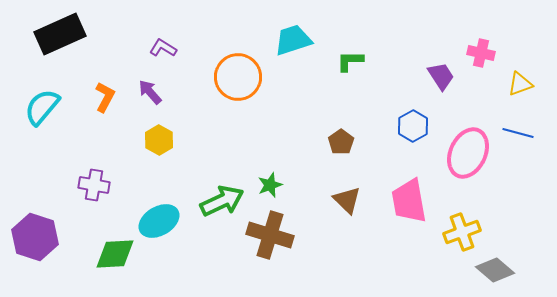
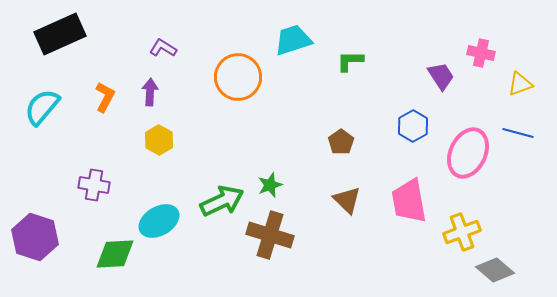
purple arrow: rotated 44 degrees clockwise
